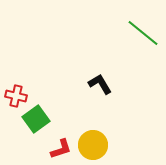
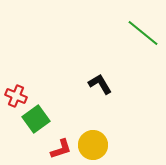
red cross: rotated 10 degrees clockwise
